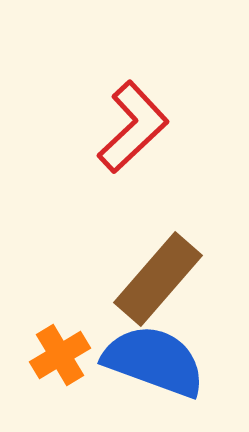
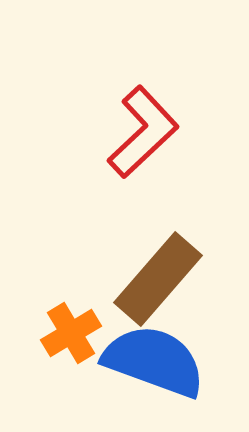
red L-shape: moved 10 px right, 5 px down
orange cross: moved 11 px right, 22 px up
